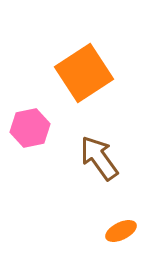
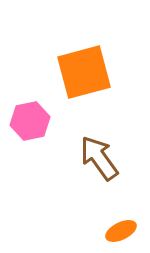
orange square: moved 1 px up; rotated 18 degrees clockwise
pink hexagon: moved 7 px up
